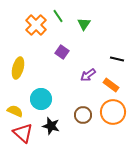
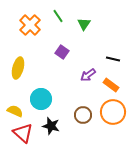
orange cross: moved 6 px left
black line: moved 4 px left
